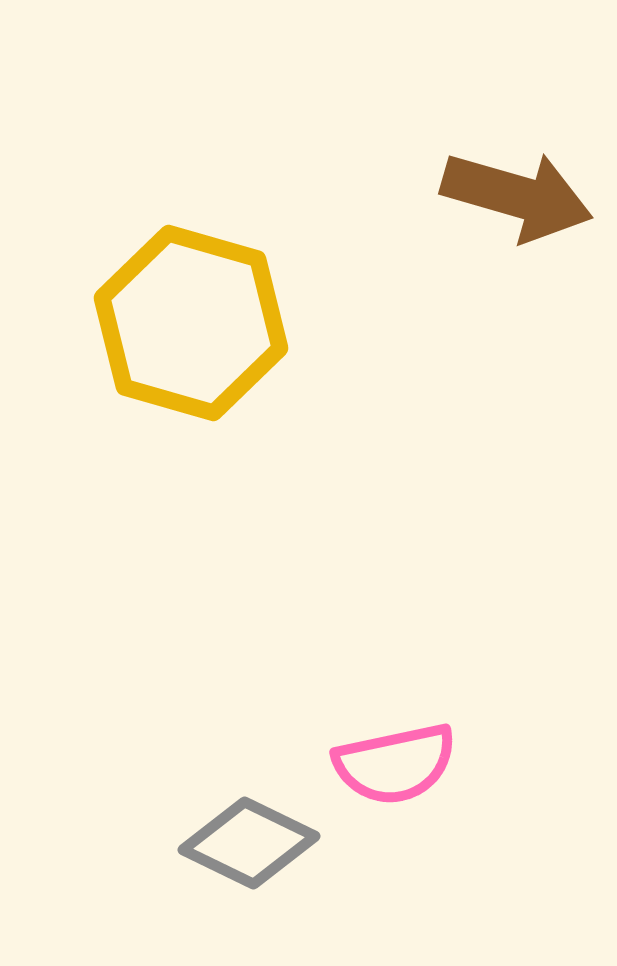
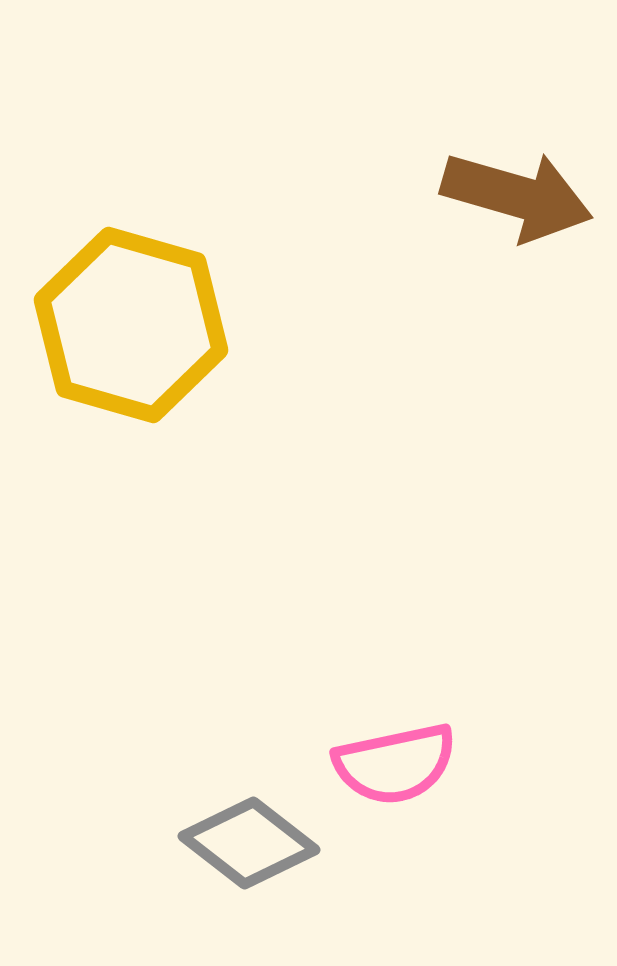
yellow hexagon: moved 60 px left, 2 px down
gray diamond: rotated 12 degrees clockwise
